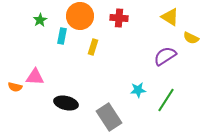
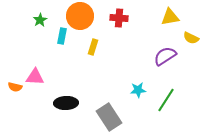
yellow triangle: rotated 42 degrees counterclockwise
black ellipse: rotated 15 degrees counterclockwise
